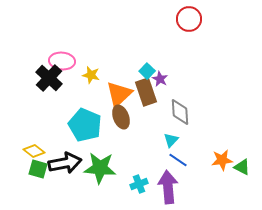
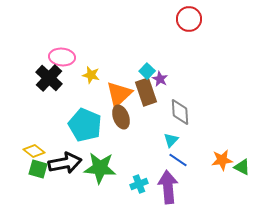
pink ellipse: moved 4 px up
